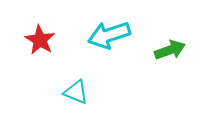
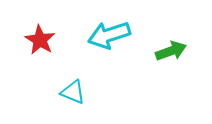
green arrow: moved 1 px right, 1 px down
cyan triangle: moved 3 px left
